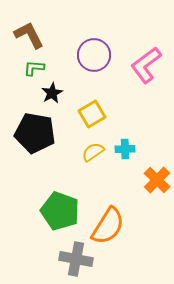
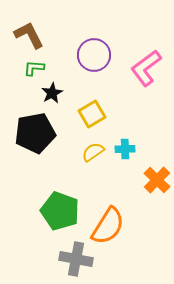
pink L-shape: moved 3 px down
black pentagon: rotated 21 degrees counterclockwise
